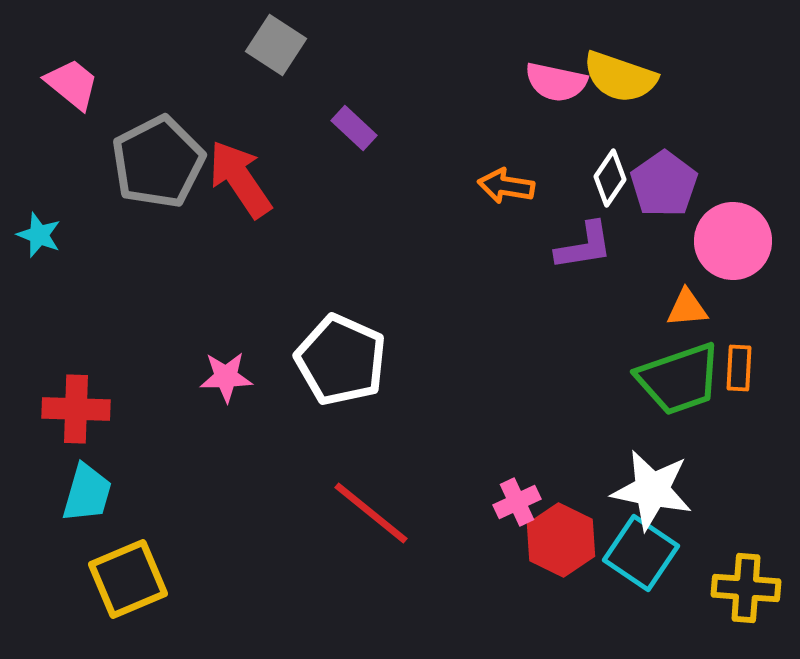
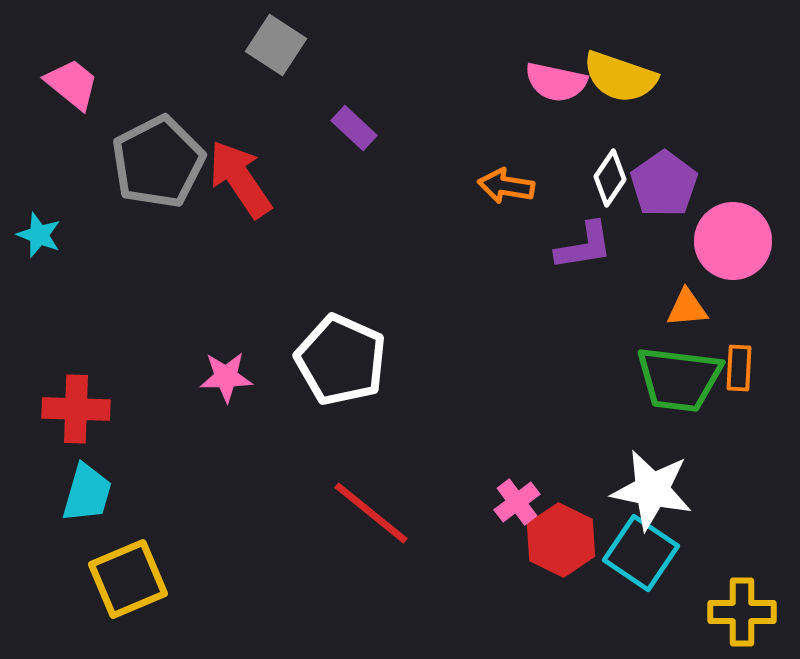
green trapezoid: rotated 26 degrees clockwise
pink cross: rotated 12 degrees counterclockwise
yellow cross: moved 4 px left, 24 px down; rotated 4 degrees counterclockwise
